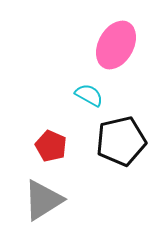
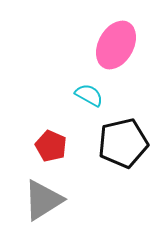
black pentagon: moved 2 px right, 2 px down
